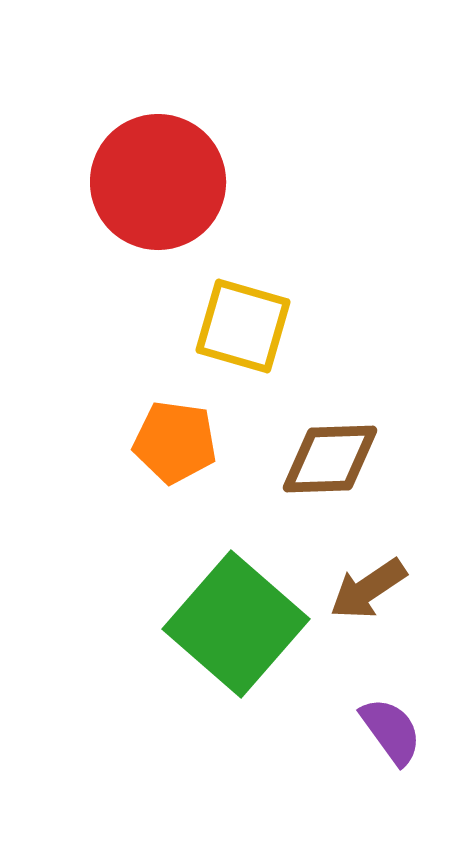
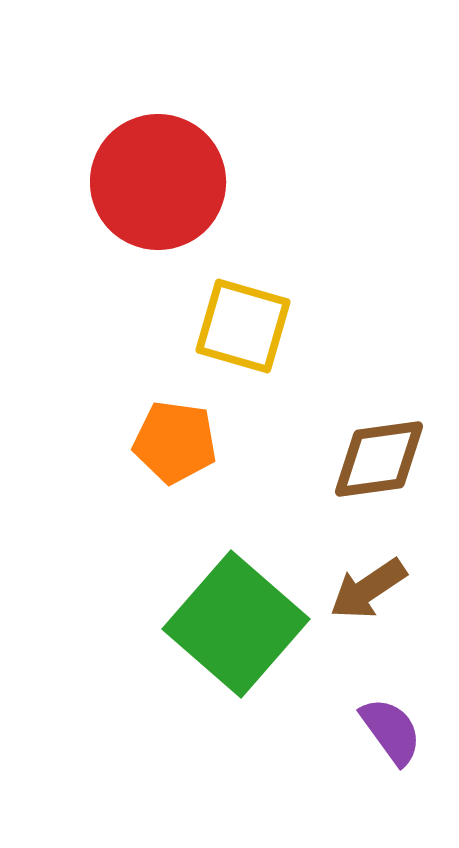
brown diamond: moved 49 px right; rotated 6 degrees counterclockwise
